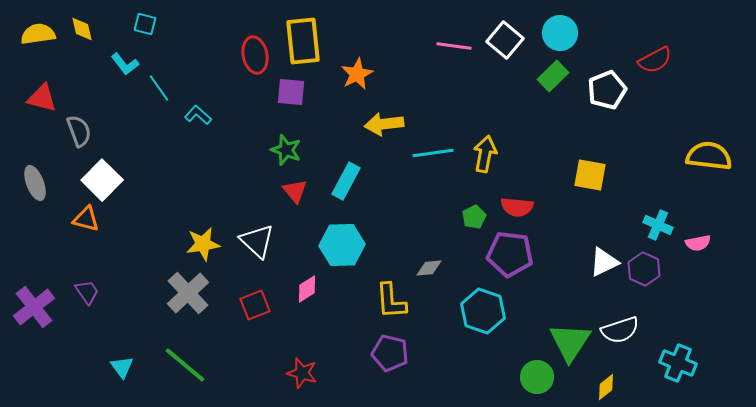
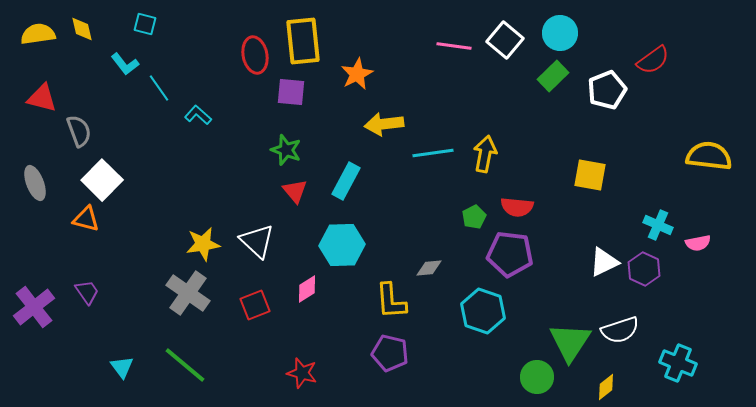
red semicircle at (655, 60): moved 2 px left; rotated 8 degrees counterclockwise
gray cross at (188, 293): rotated 12 degrees counterclockwise
